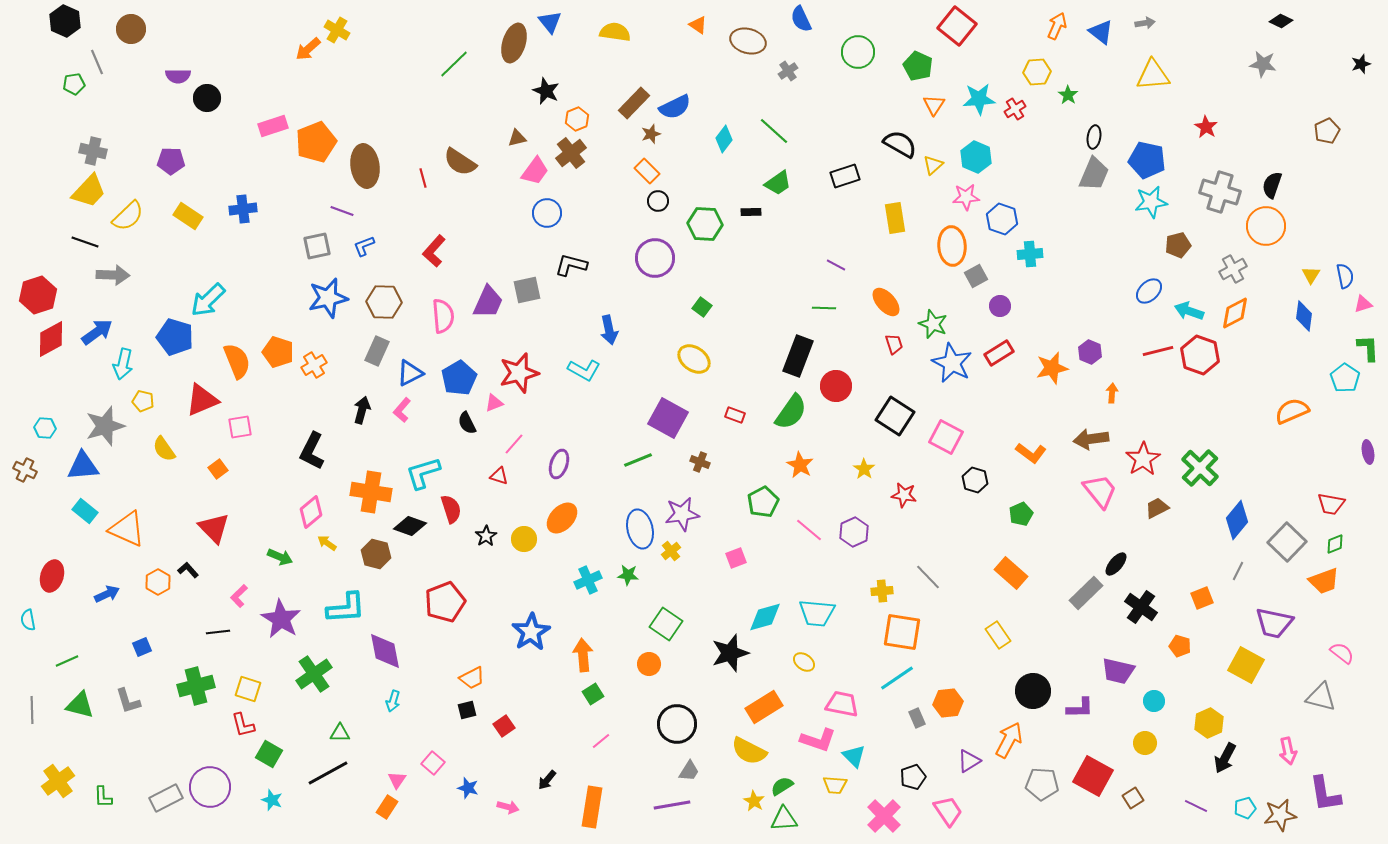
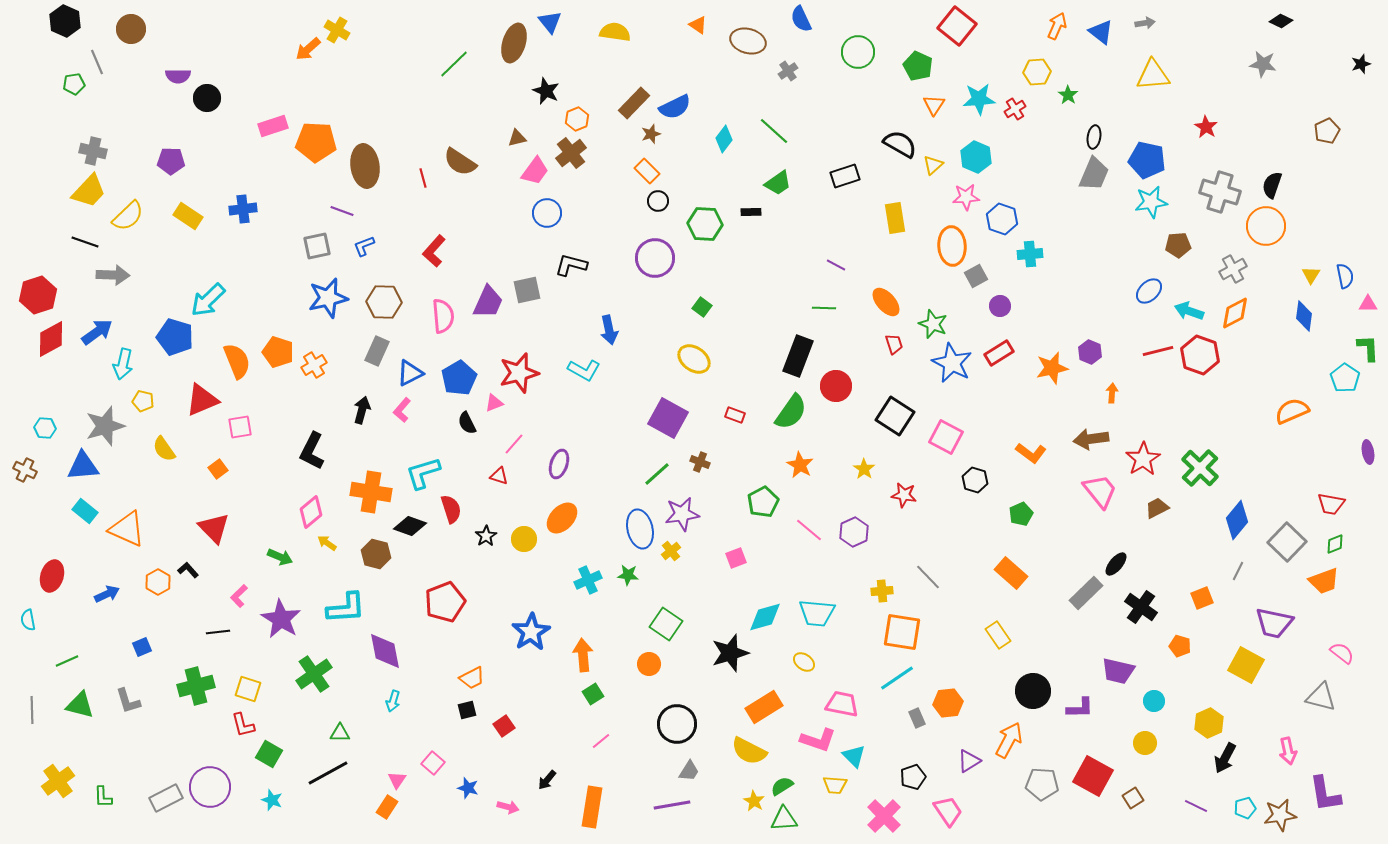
orange pentagon at (316, 142): rotated 24 degrees clockwise
brown pentagon at (1178, 245): rotated 10 degrees clockwise
pink triangle at (1363, 304): moved 5 px right; rotated 18 degrees clockwise
green line at (638, 460): moved 19 px right, 14 px down; rotated 20 degrees counterclockwise
